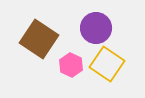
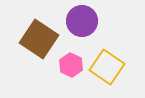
purple circle: moved 14 px left, 7 px up
yellow square: moved 3 px down
